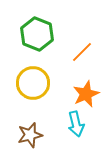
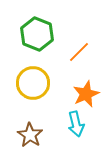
orange line: moved 3 px left
brown star: rotated 25 degrees counterclockwise
